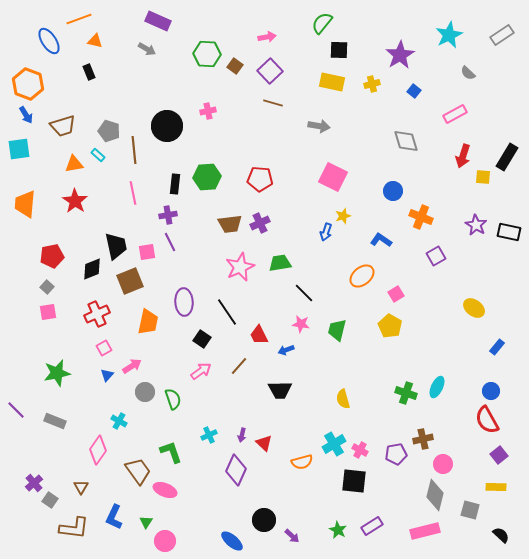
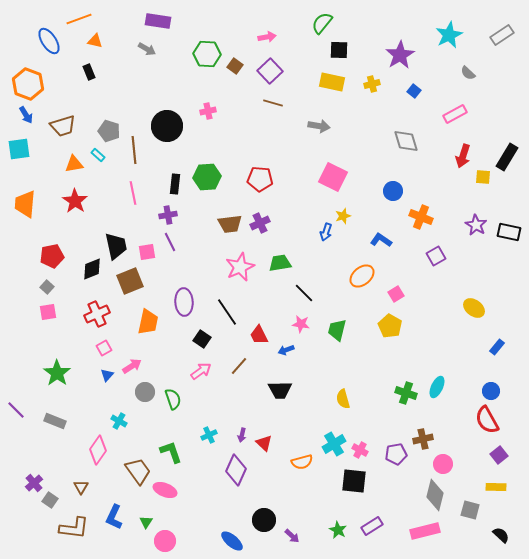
purple rectangle at (158, 21): rotated 15 degrees counterclockwise
green star at (57, 373): rotated 24 degrees counterclockwise
